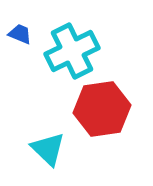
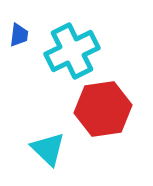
blue trapezoid: moved 1 px left, 1 px down; rotated 75 degrees clockwise
red hexagon: moved 1 px right
